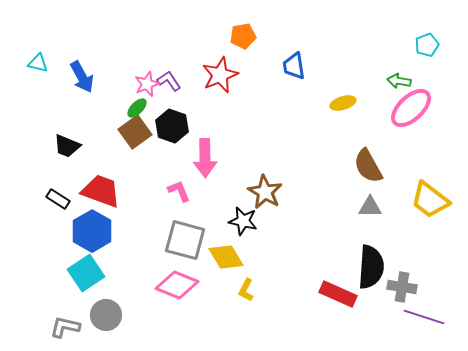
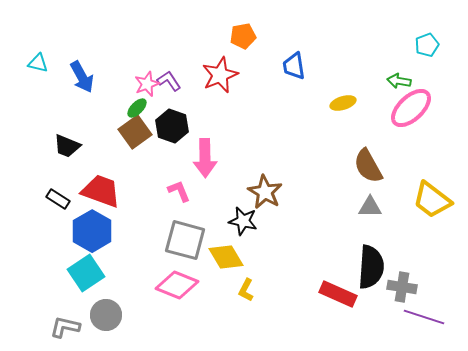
yellow trapezoid: moved 2 px right
